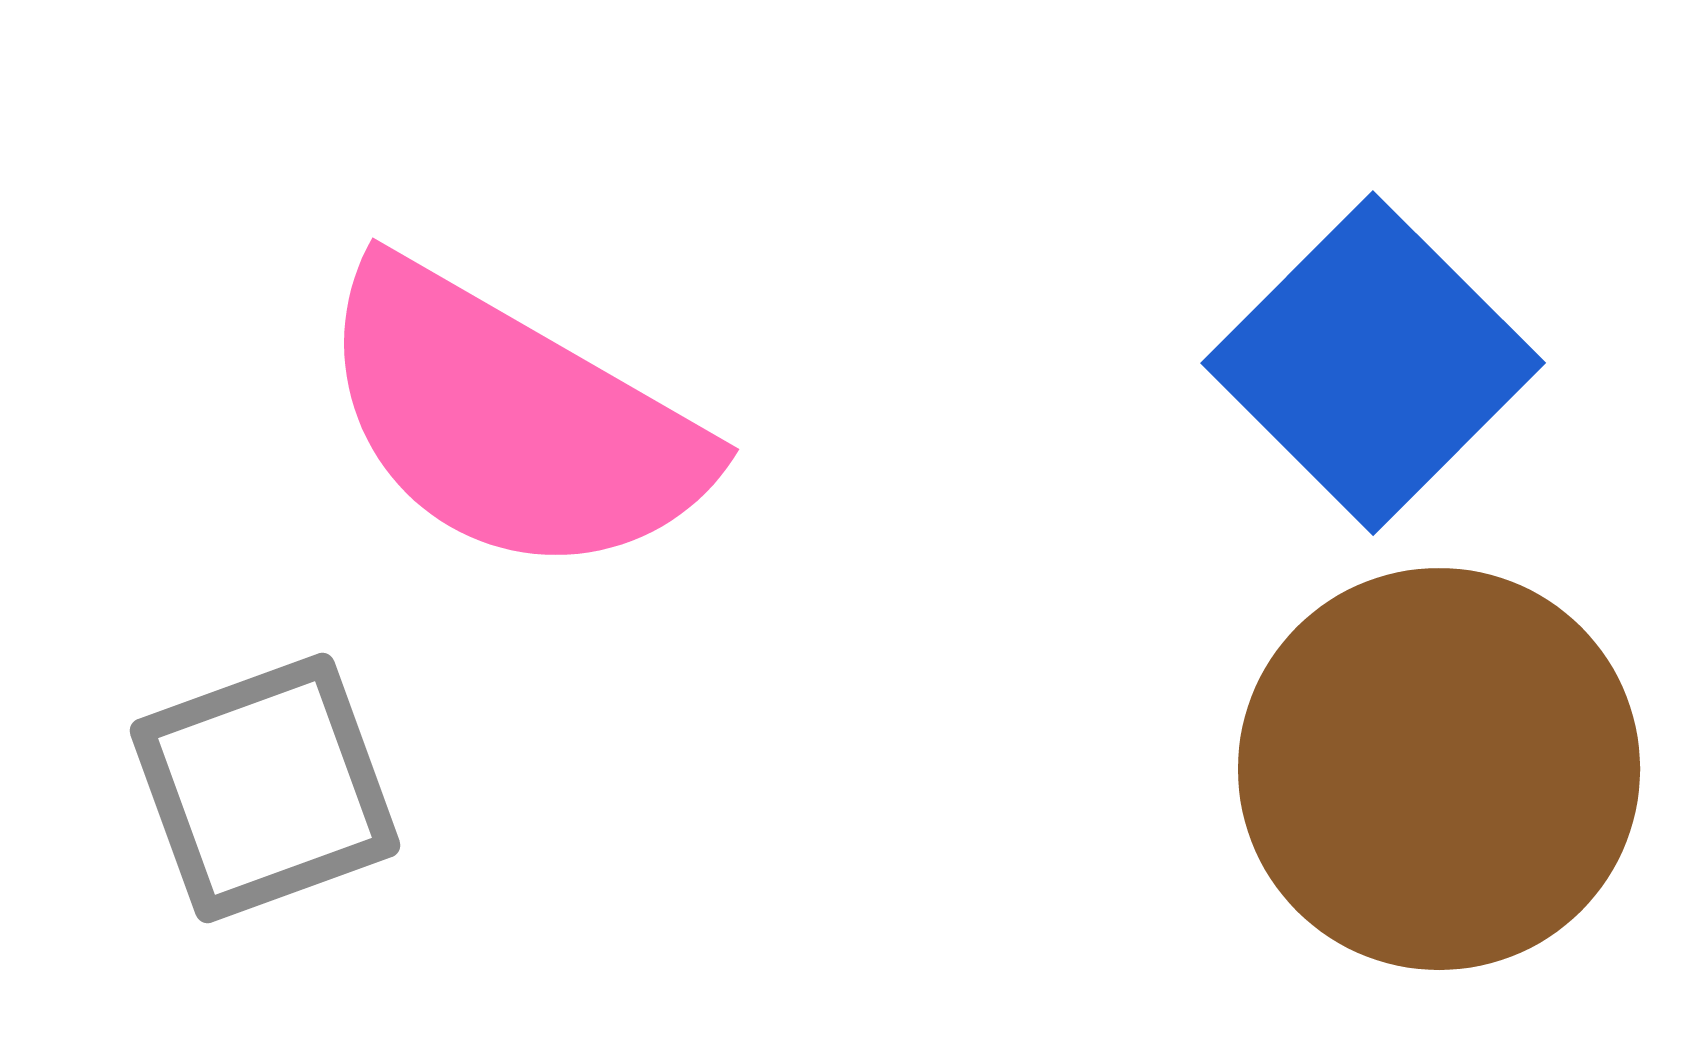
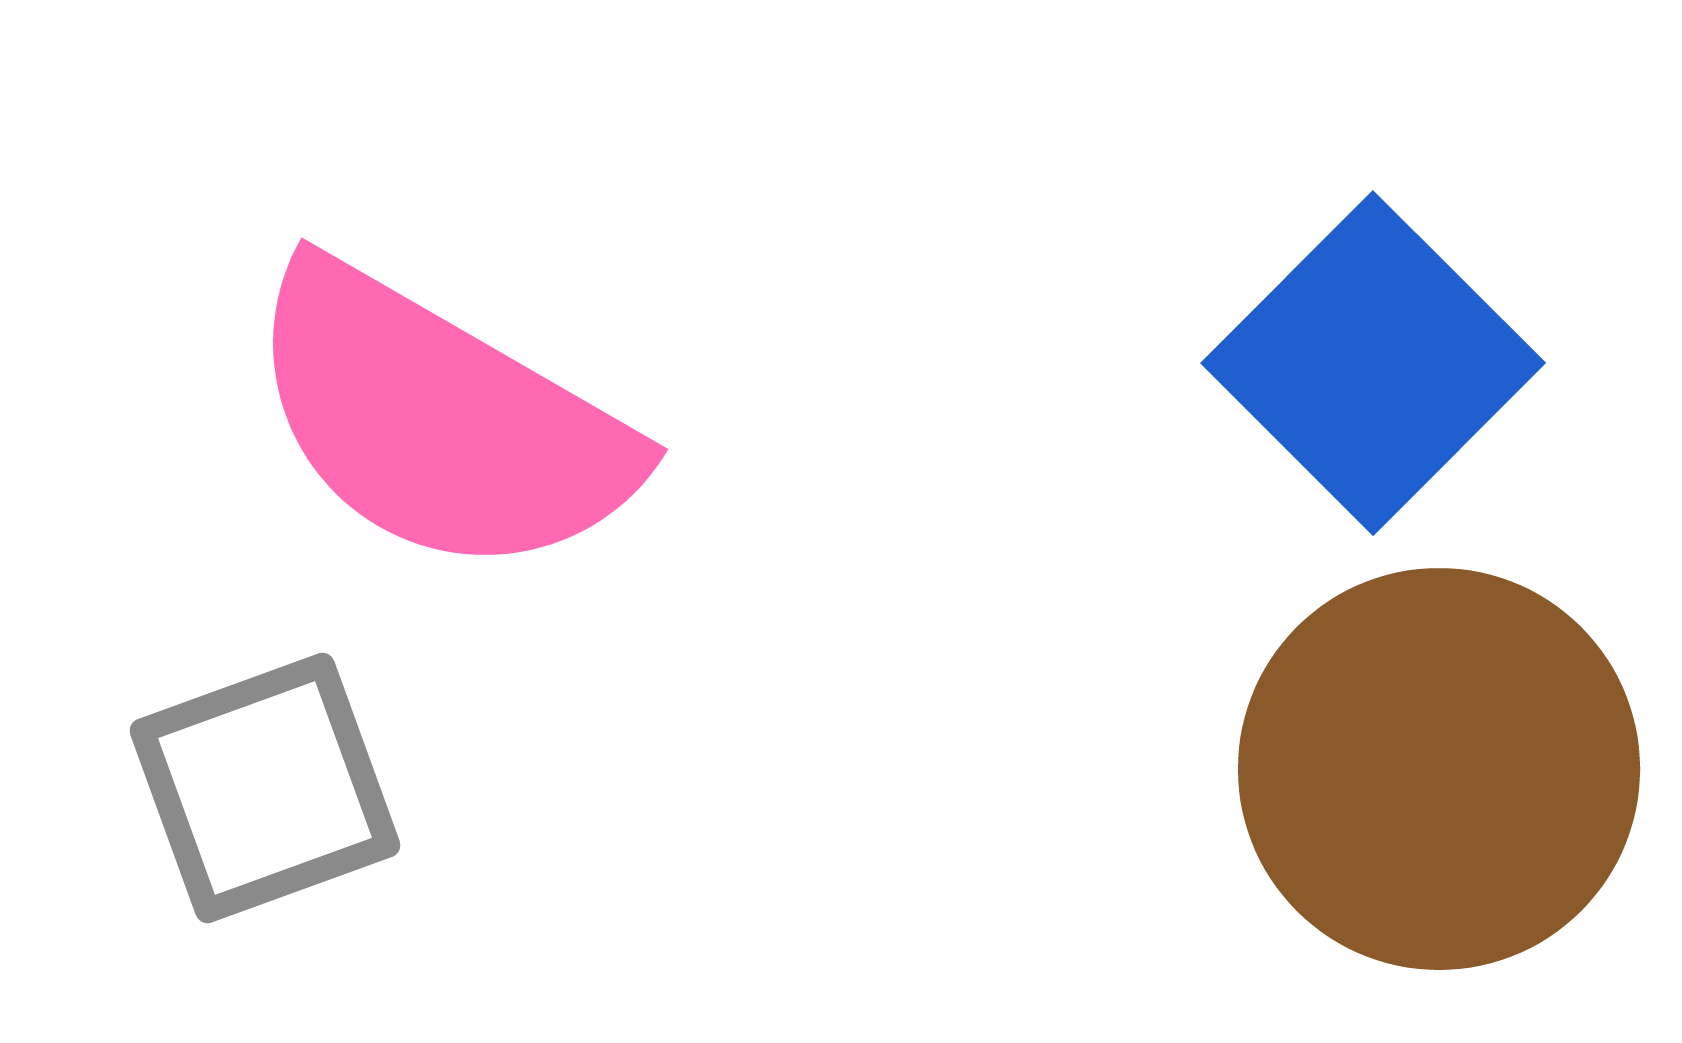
pink semicircle: moved 71 px left
